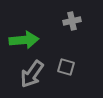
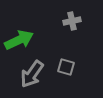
green arrow: moved 5 px left; rotated 20 degrees counterclockwise
